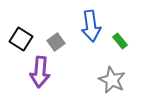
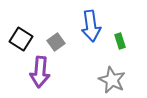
green rectangle: rotated 21 degrees clockwise
